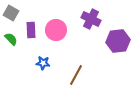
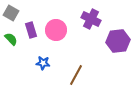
purple rectangle: rotated 14 degrees counterclockwise
